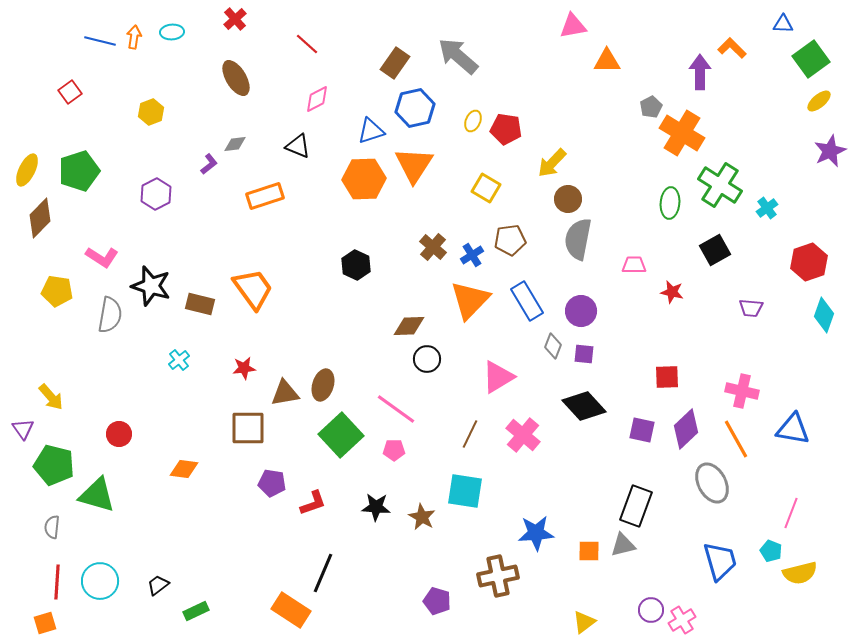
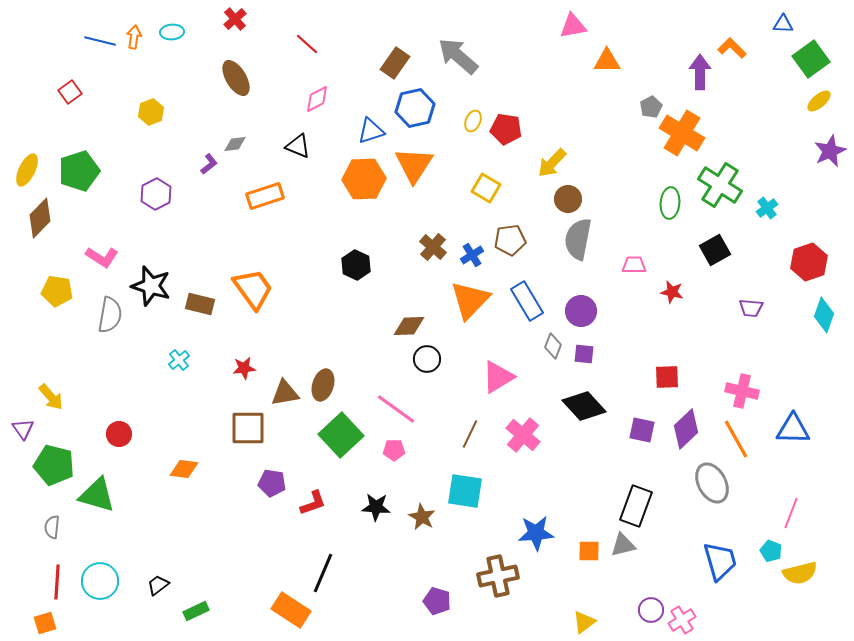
blue triangle at (793, 429): rotated 9 degrees counterclockwise
